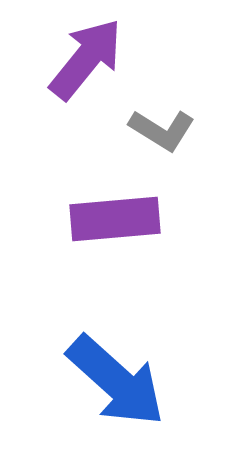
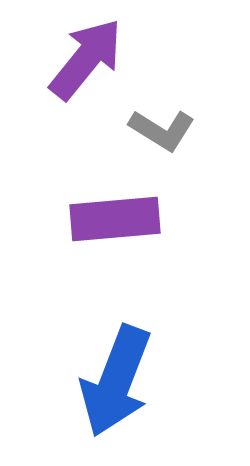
blue arrow: rotated 69 degrees clockwise
